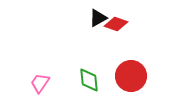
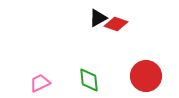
red circle: moved 15 px right
pink trapezoid: rotated 30 degrees clockwise
